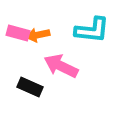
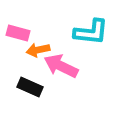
cyan L-shape: moved 1 px left, 2 px down
orange arrow: moved 15 px down
